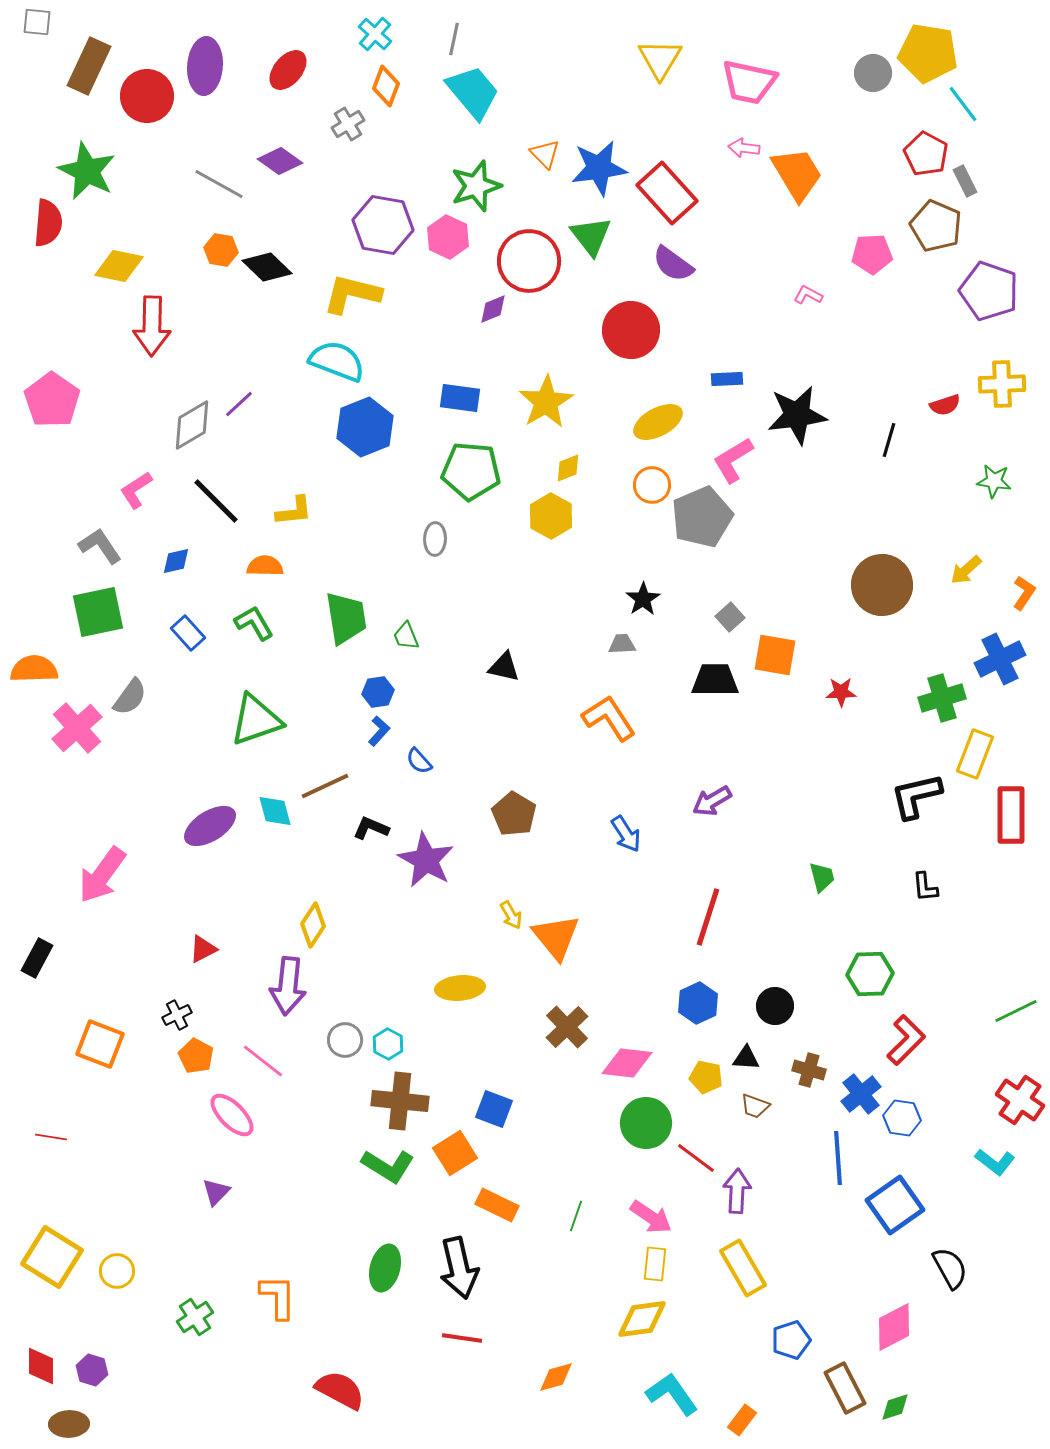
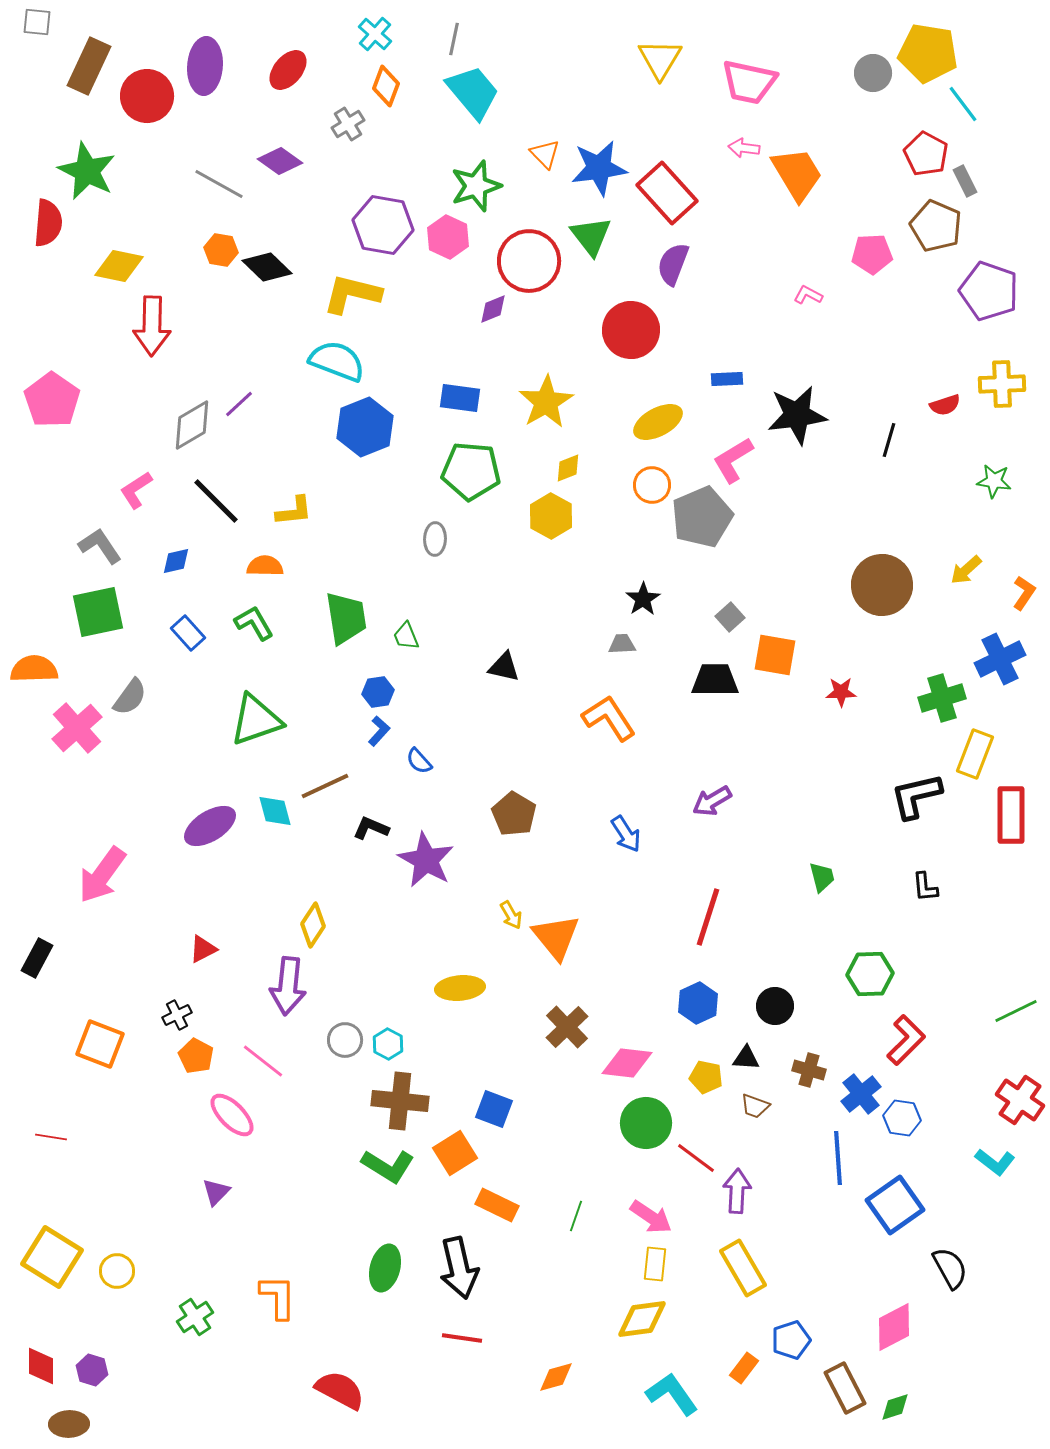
purple semicircle at (673, 264): rotated 75 degrees clockwise
orange rectangle at (742, 1420): moved 2 px right, 52 px up
